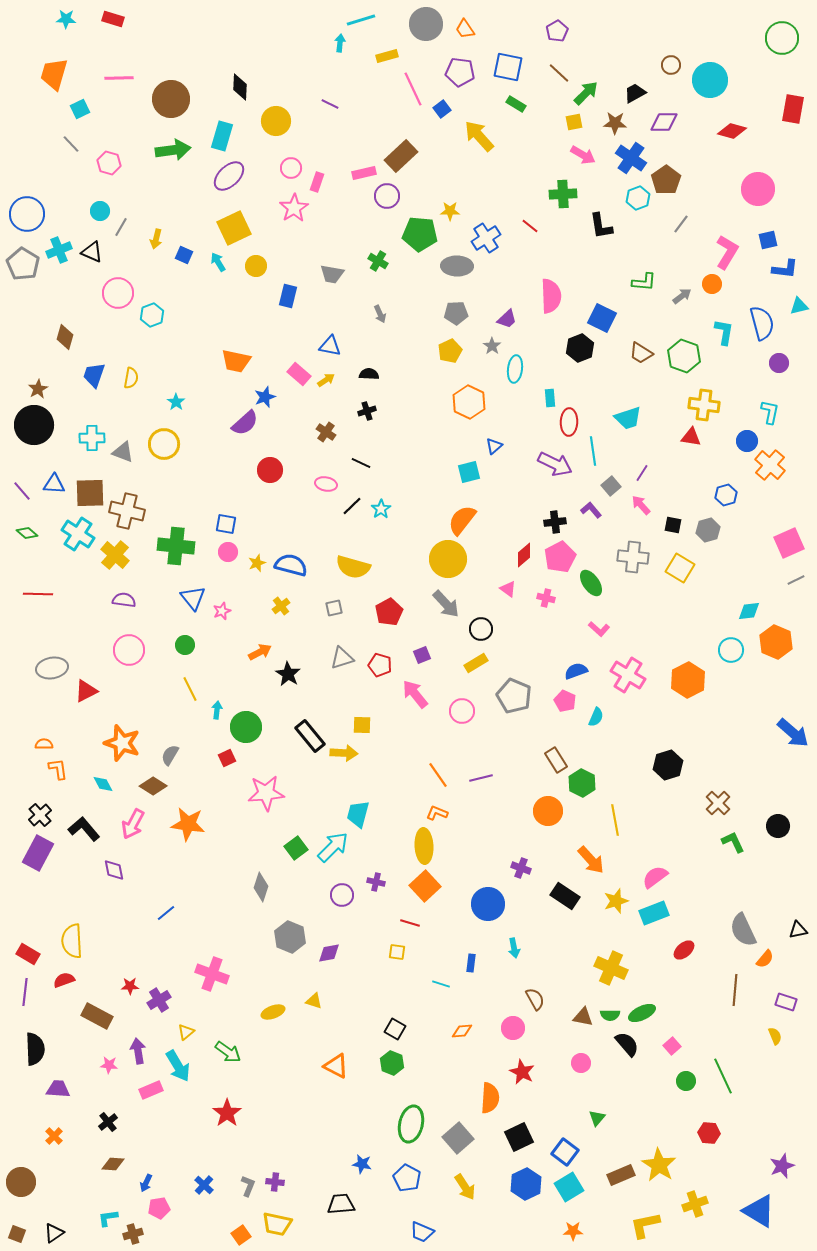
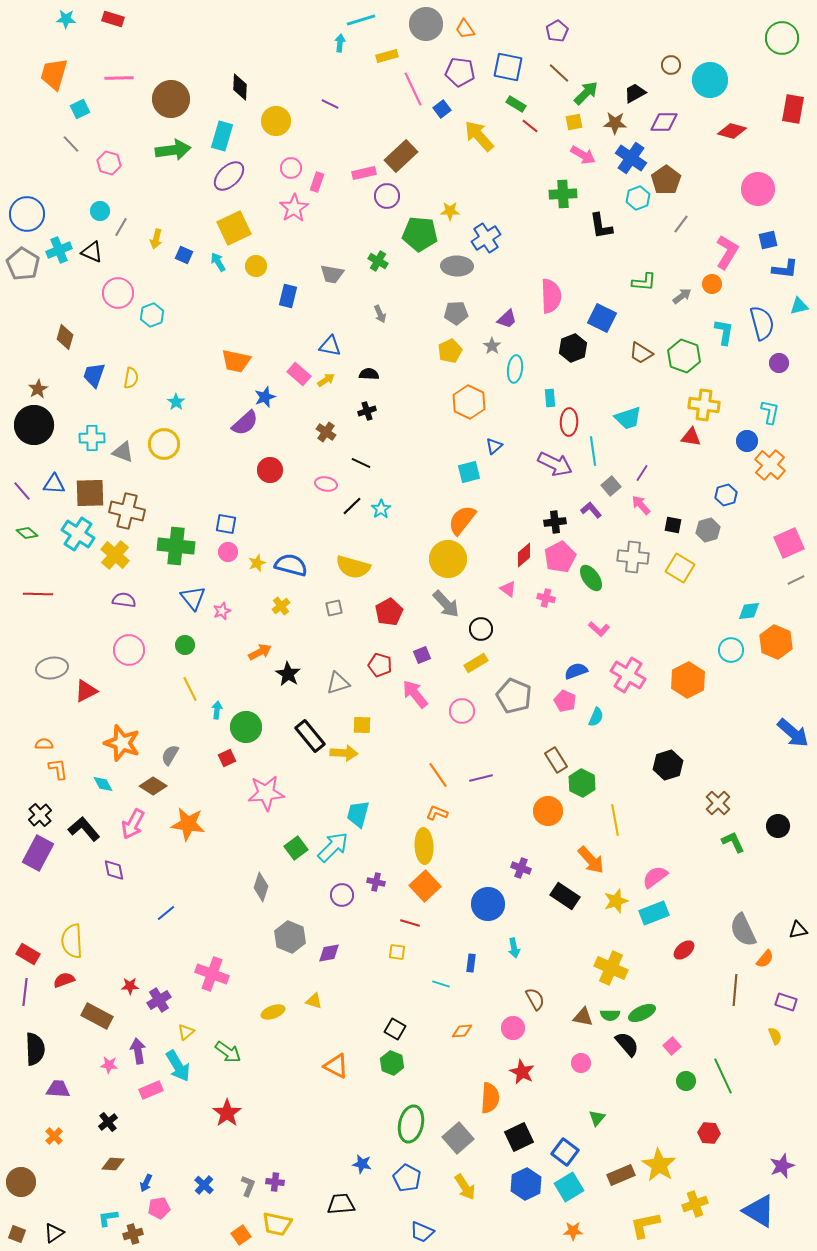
red line at (530, 226): moved 100 px up
black hexagon at (580, 348): moved 7 px left
green ellipse at (591, 583): moved 5 px up
gray triangle at (342, 658): moved 4 px left, 25 px down
